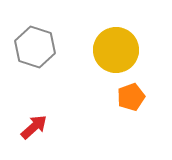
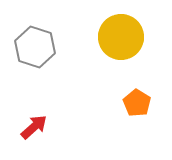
yellow circle: moved 5 px right, 13 px up
orange pentagon: moved 6 px right, 6 px down; rotated 20 degrees counterclockwise
